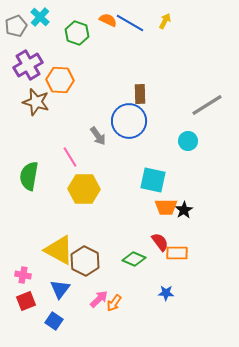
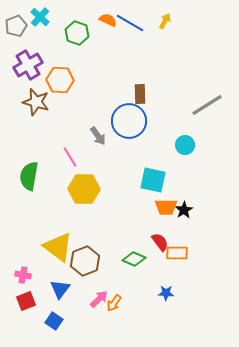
cyan circle: moved 3 px left, 4 px down
yellow triangle: moved 1 px left, 3 px up; rotated 8 degrees clockwise
brown hexagon: rotated 12 degrees clockwise
